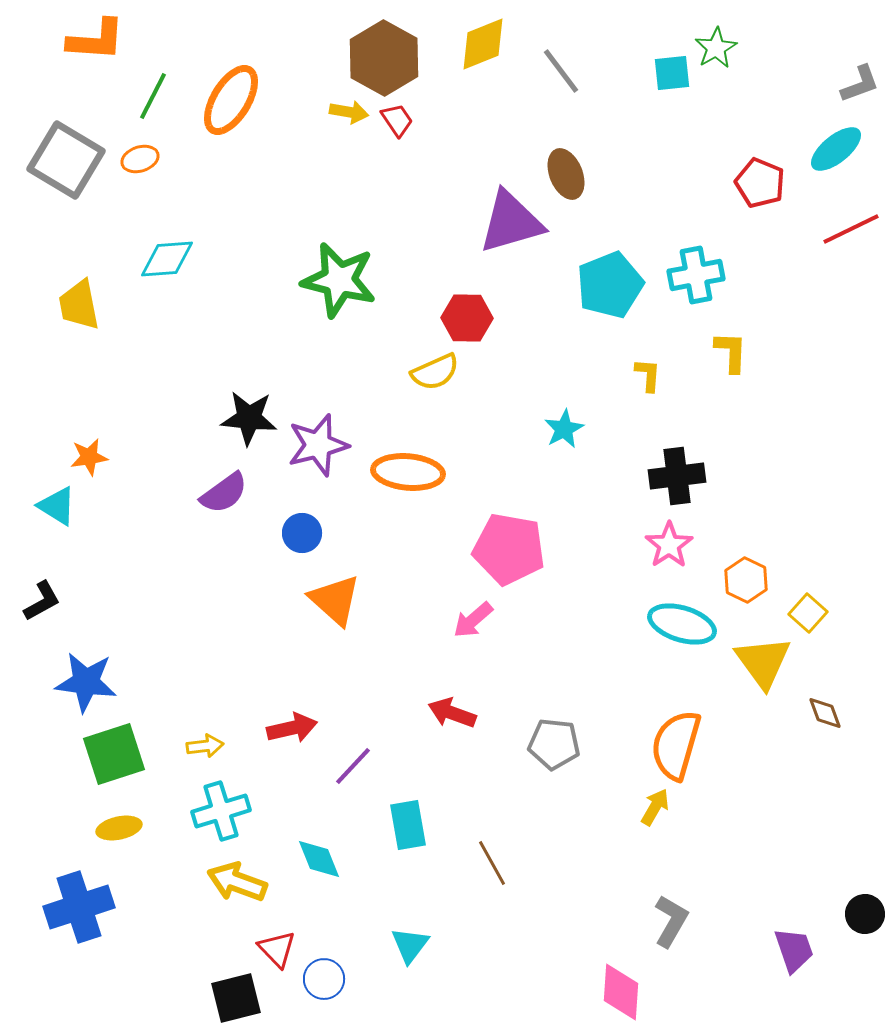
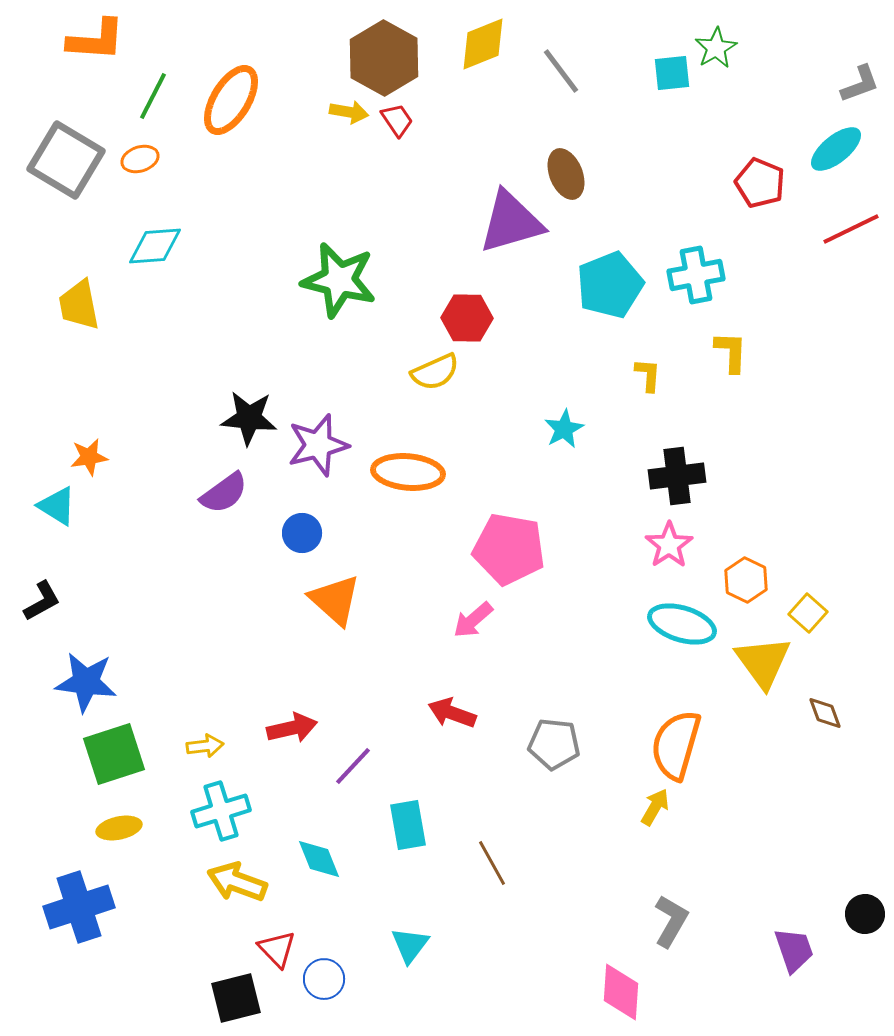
cyan diamond at (167, 259): moved 12 px left, 13 px up
